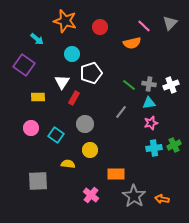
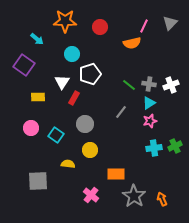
orange star: rotated 15 degrees counterclockwise
pink line: rotated 72 degrees clockwise
white pentagon: moved 1 px left, 1 px down
cyan triangle: rotated 24 degrees counterclockwise
pink star: moved 1 px left, 2 px up
green cross: moved 1 px right, 1 px down
orange arrow: rotated 56 degrees clockwise
